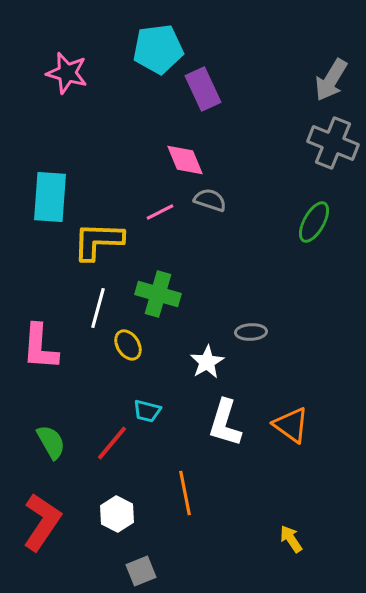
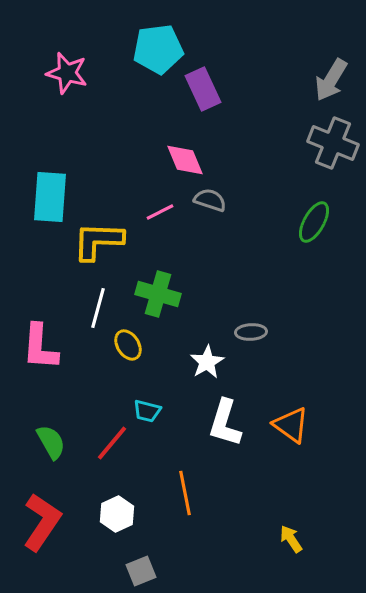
white hexagon: rotated 8 degrees clockwise
